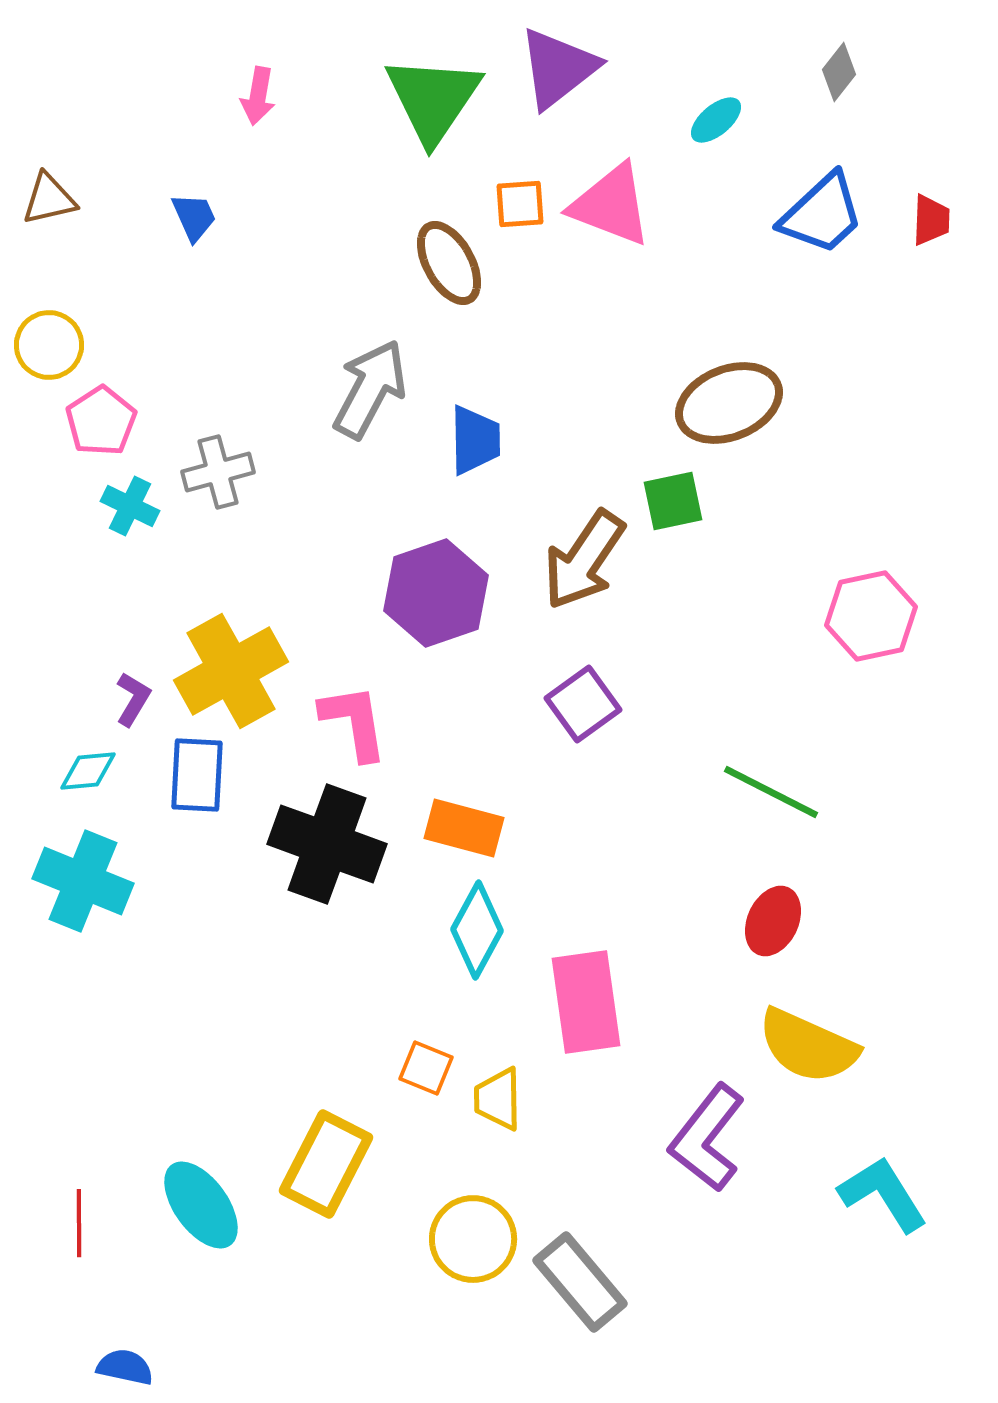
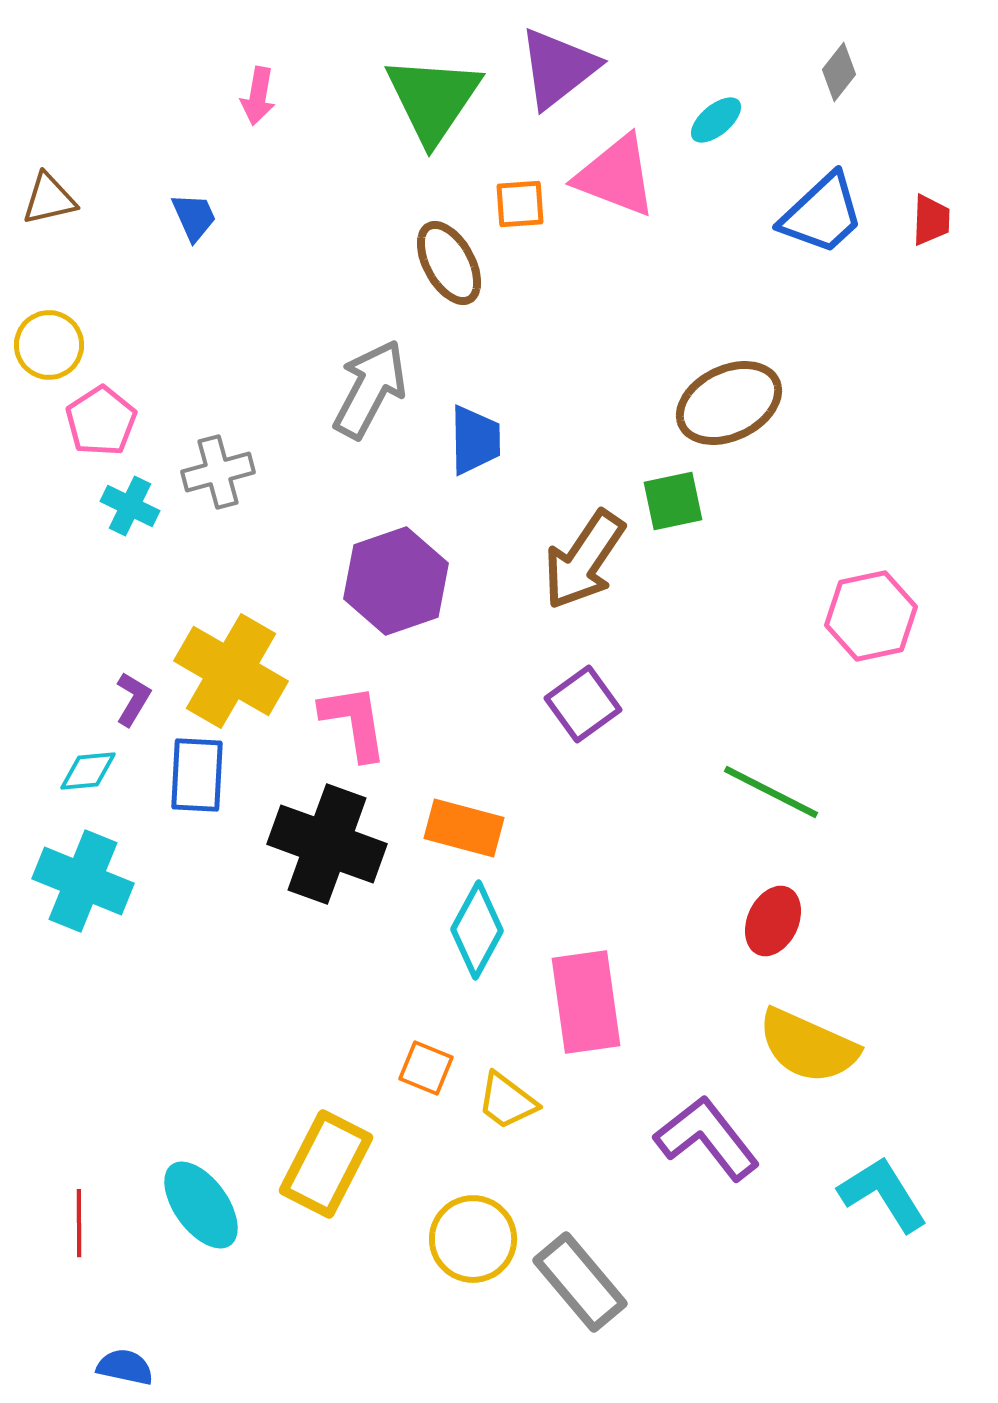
pink triangle at (611, 205): moved 5 px right, 29 px up
brown ellipse at (729, 403): rotated 4 degrees counterclockwise
purple hexagon at (436, 593): moved 40 px left, 12 px up
yellow cross at (231, 671): rotated 31 degrees counterclockwise
yellow trapezoid at (498, 1099): moved 9 px right, 2 px down; rotated 52 degrees counterclockwise
purple L-shape at (707, 1138): rotated 104 degrees clockwise
